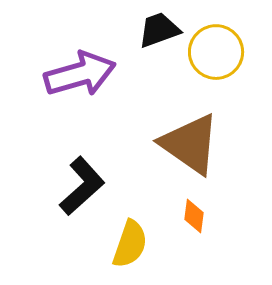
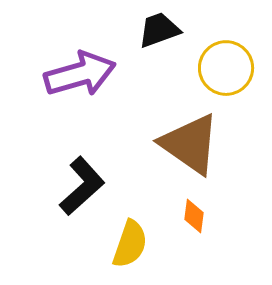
yellow circle: moved 10 px right, 16 px down
